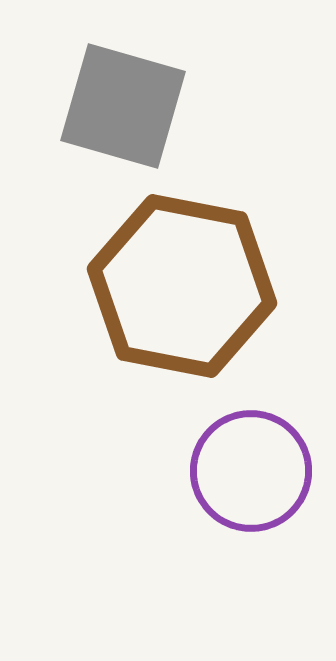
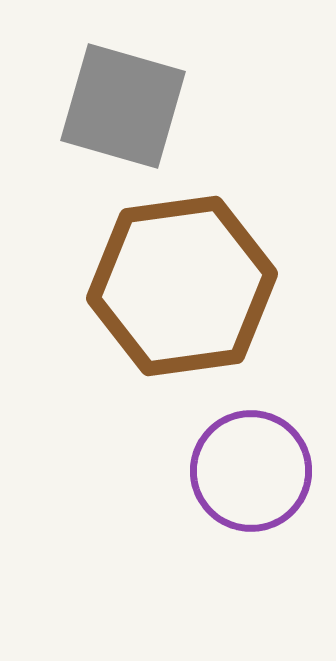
brown hexagon: rotated 19 degrees counterclockwise
